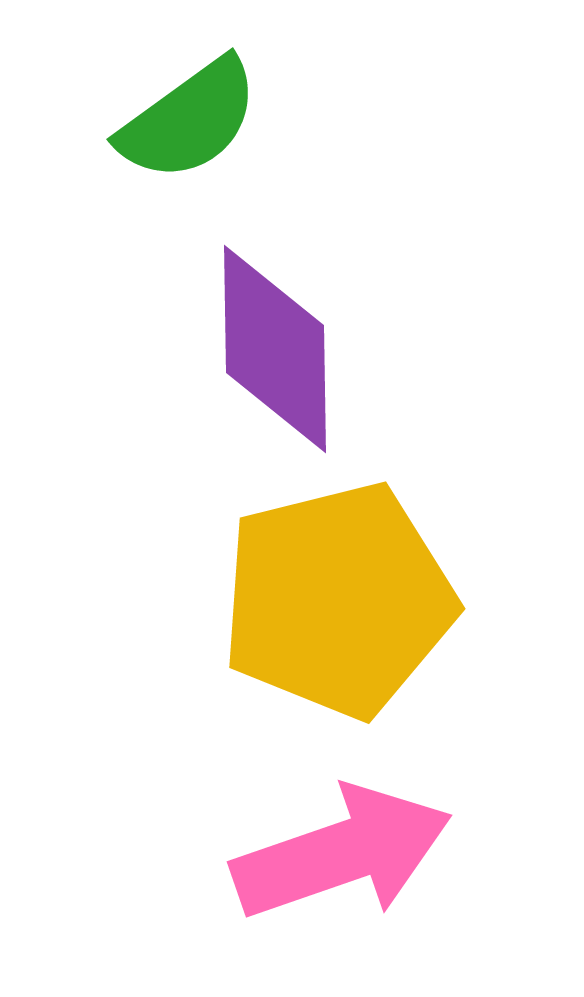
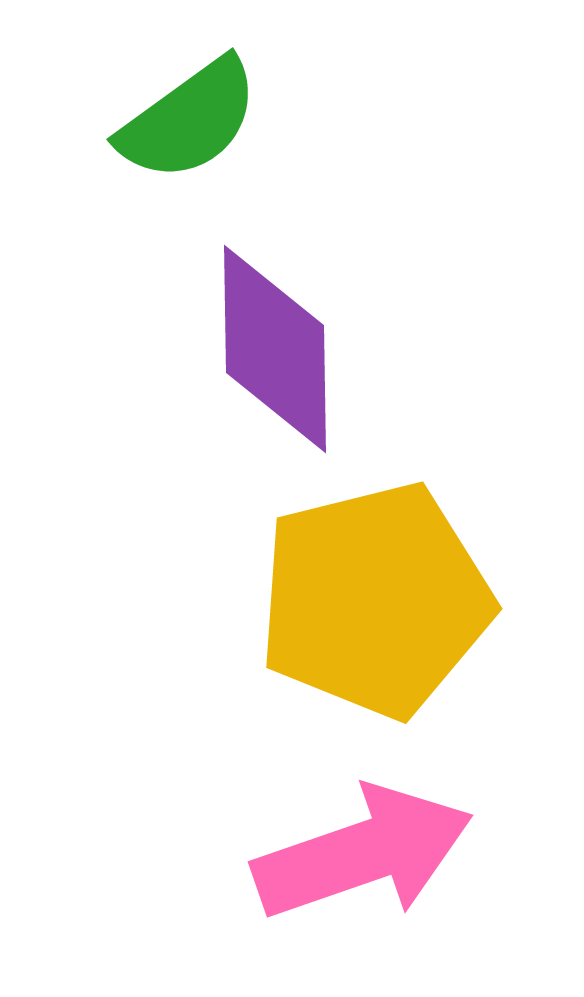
yellow pentagon: moved 37 px right
pink arrow: moved 21 px right
